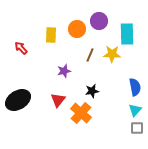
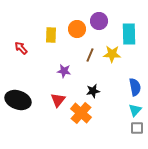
cyan rectangle: moved 2 px right
purple star: rotated 24 degrees clockwise
black star: moved 1 px right
black ellipse: rotated 50 degrees clockwise
